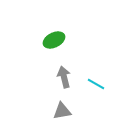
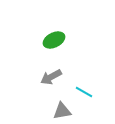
gray arrow: moved 13 px left; rotated 105 degrees counterclockwise
cyan line: moved 12 px left, 8 px down
